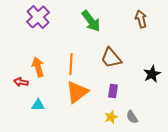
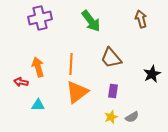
purple cross: moved 2 px right, 1 px down; rotated 30 degrees clockwise
gray semicircle: rotated 88 degrees counterclockwise
